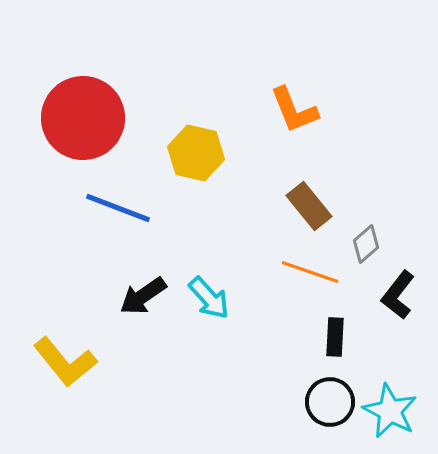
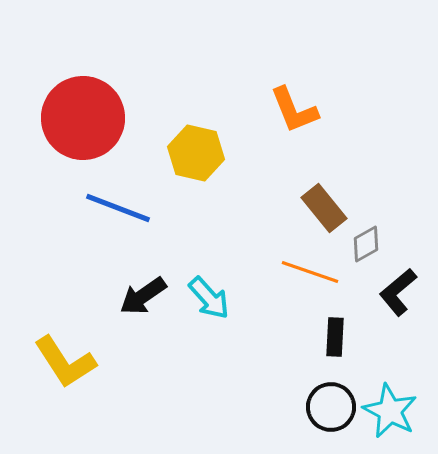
brown rectangle: moved 15 px right, 2 px down
gray diamond: rotated 12 degrees clockwise
black L-shape: moved 3 px up; rotated 12 degrees clockwise
yellow L-shape: rotated 6 degrees clockwise
black circle: moved 1 px right, 5 px down
